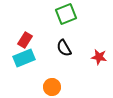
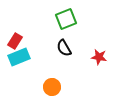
green square: moved 5 px down
red rectangle: moved 10 px left, 1 px down
cyan rectangle: moved 5 px left, 1 px up
